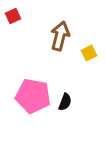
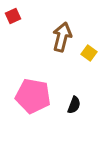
brown arrow: moved 2 px right, 1 px down
yellow square: rotated 28 degrees counterclockwise
black semicircle: moved 9 px right, 3 px down
